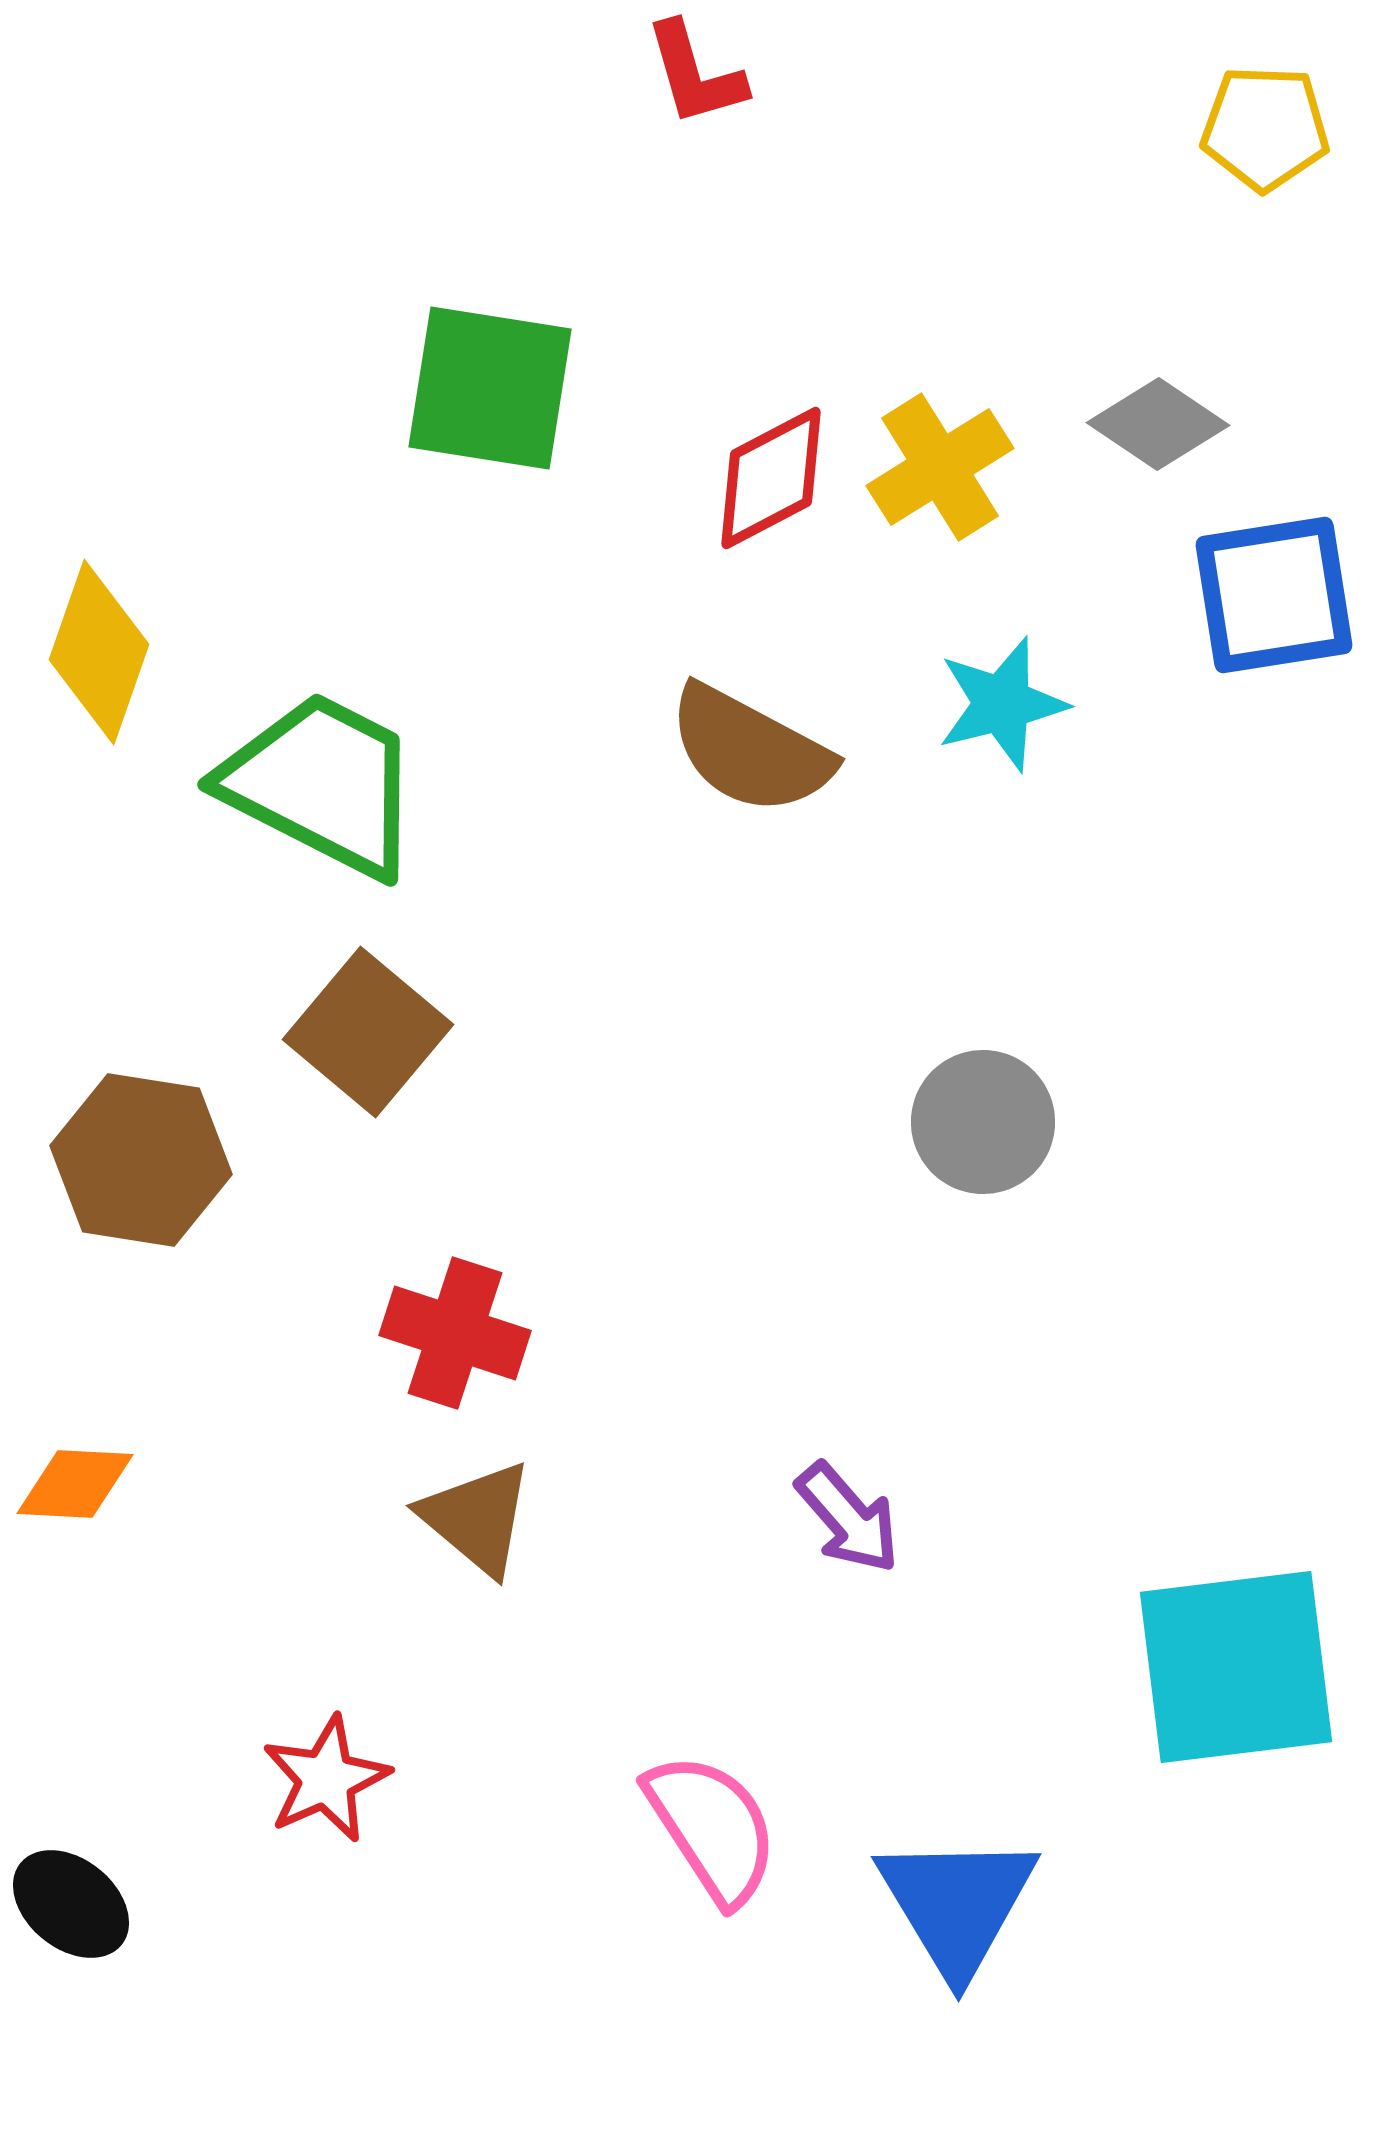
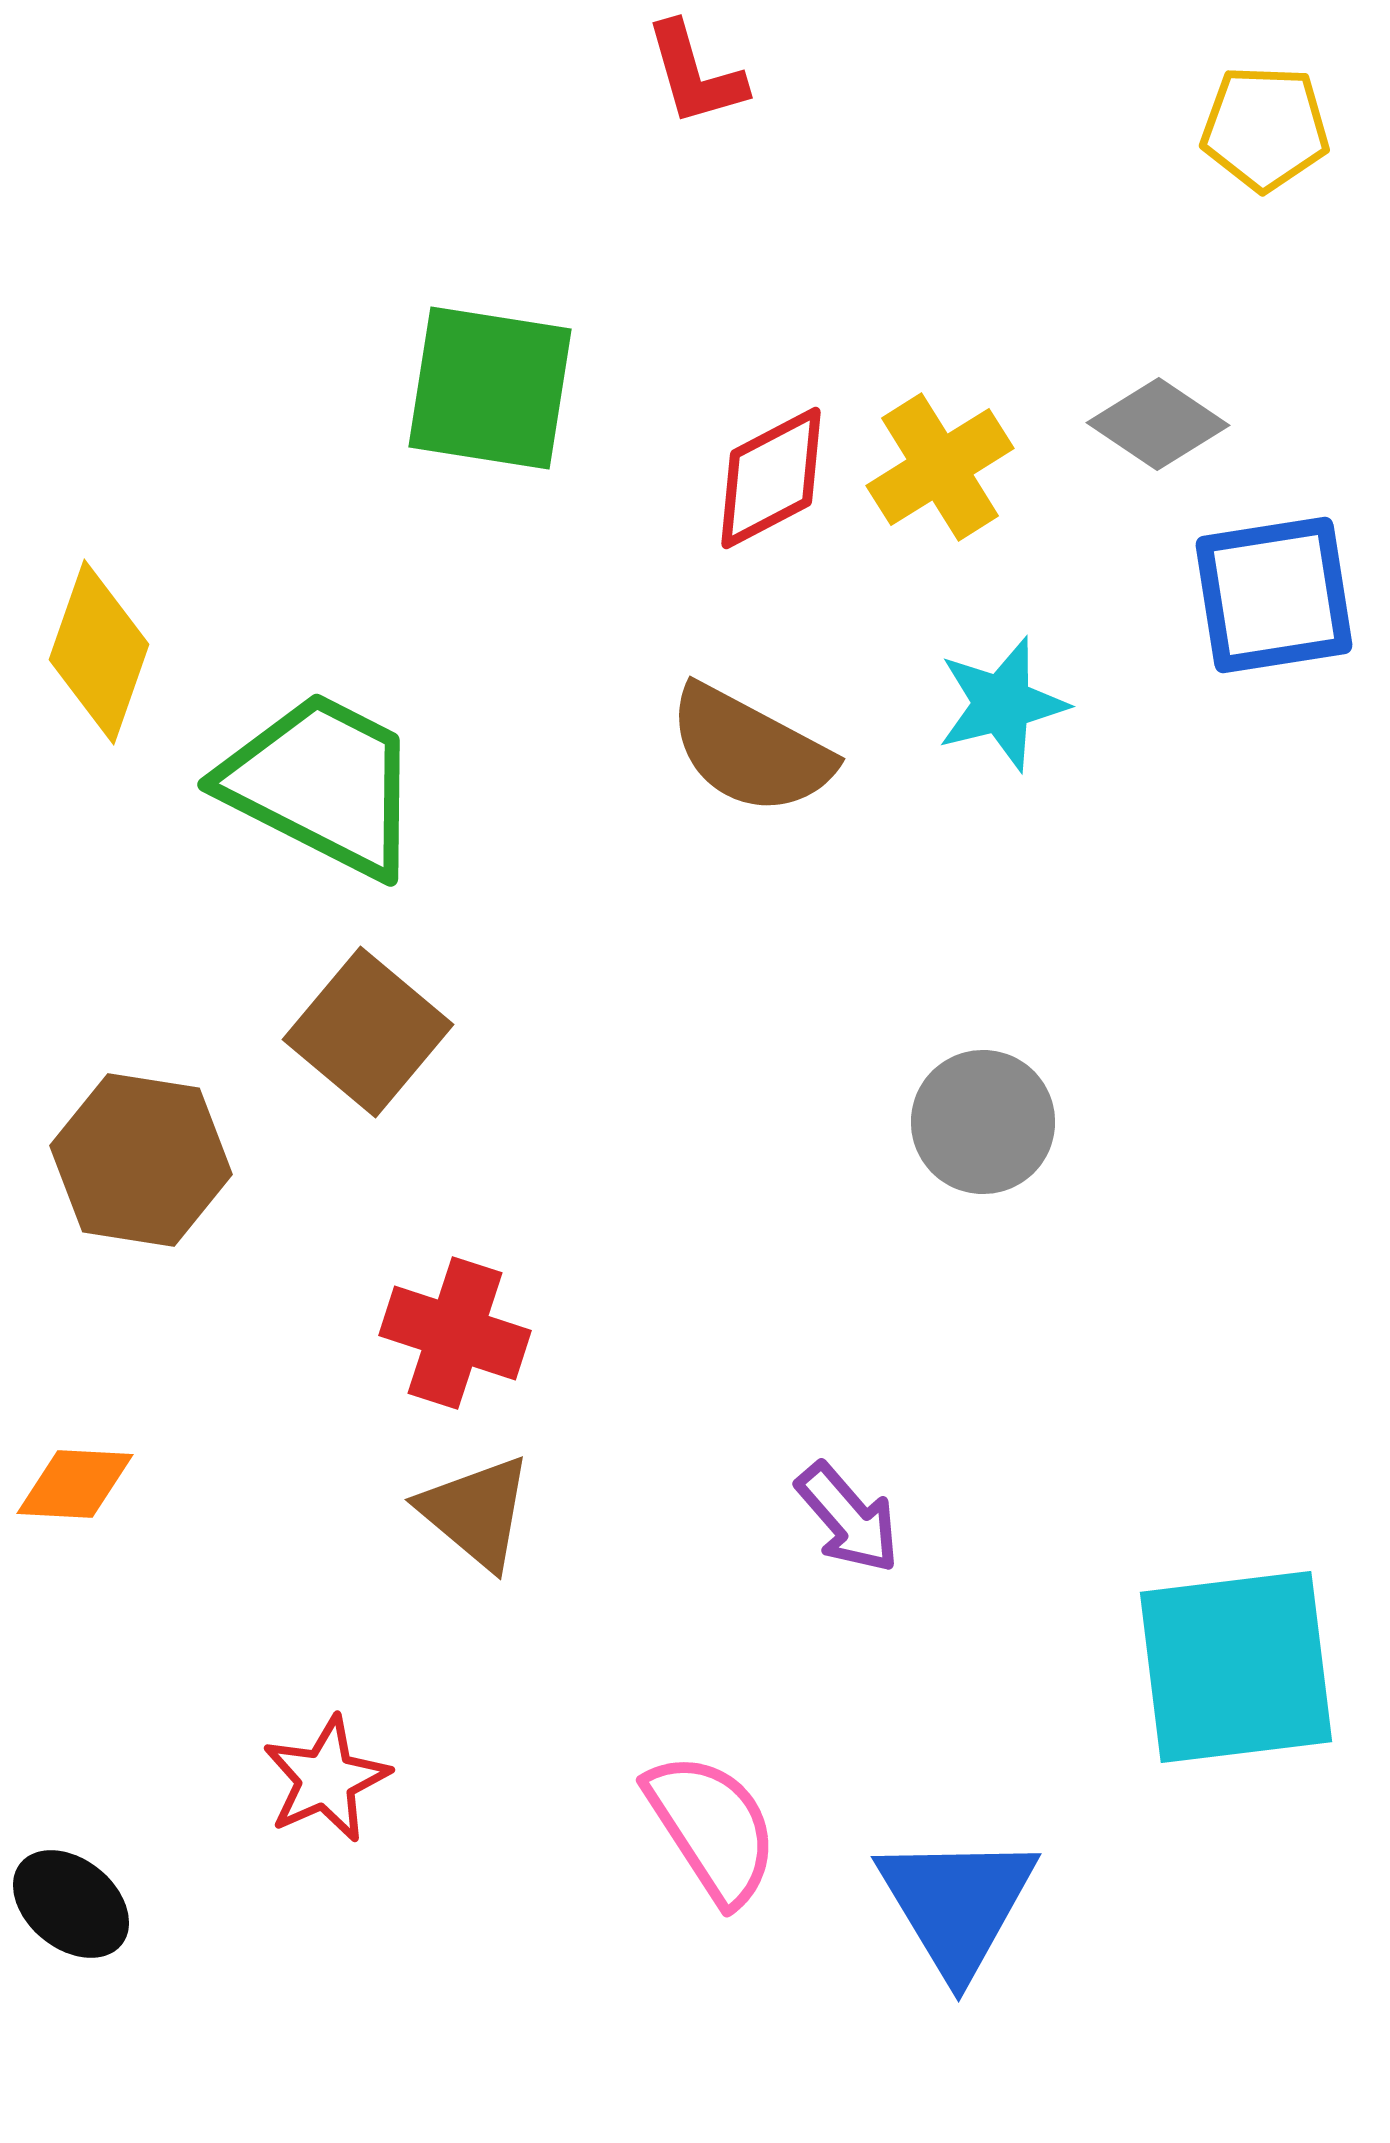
brown triangle: moved 1 px left, 6 px up
